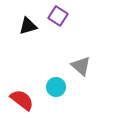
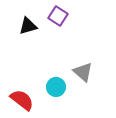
gray triangle: moved 2 px right, 6 px down
